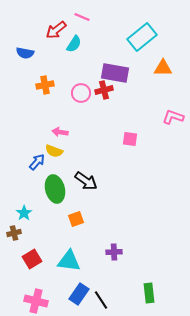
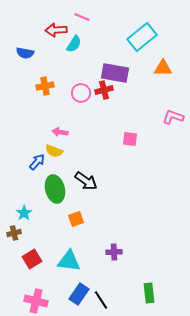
red arrow: rotated 35 degrees clockwise
orange cross: moved 1 px down
